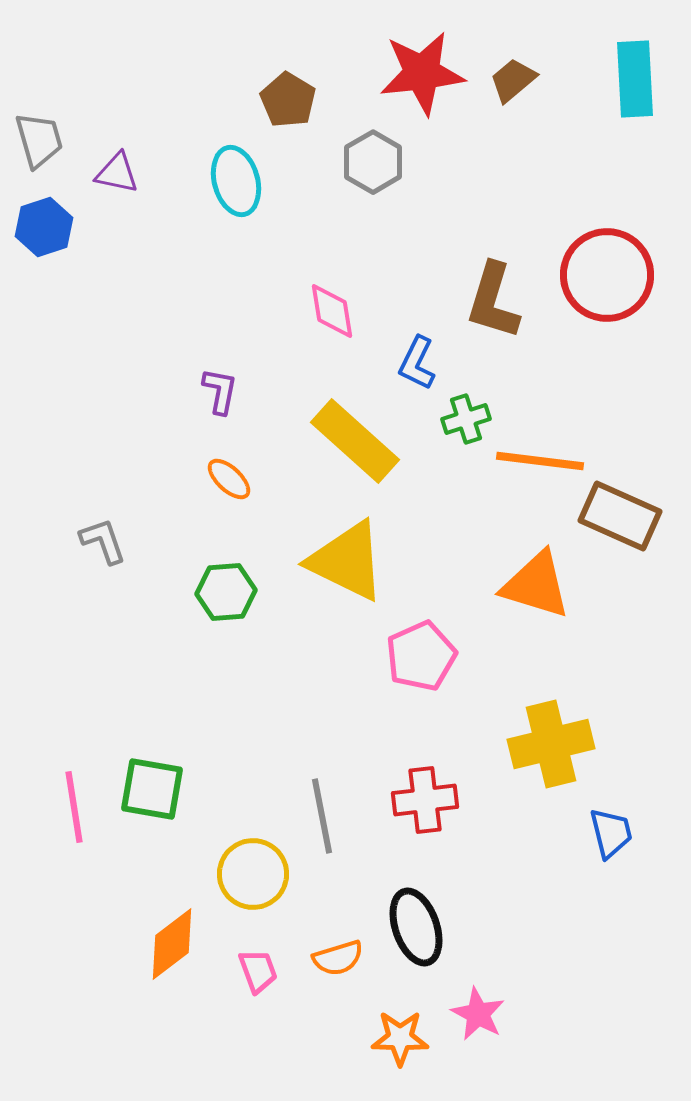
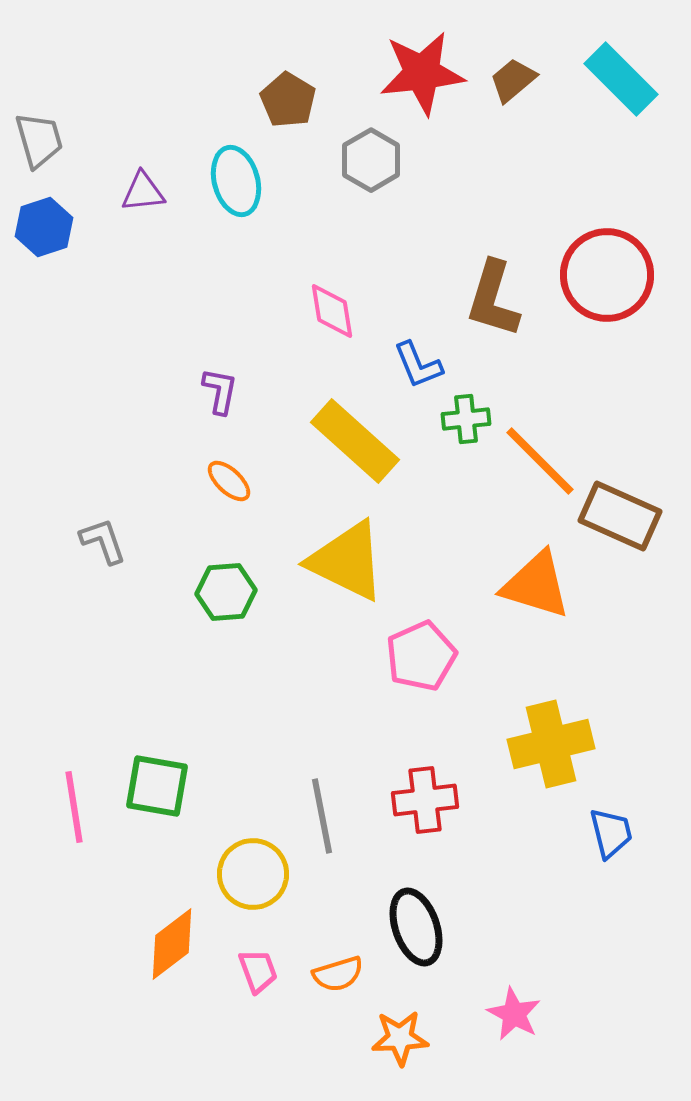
cyan rectangle: moved 14 px left; rotated 42 degrees counterclockwise
gray hexagon: moved 2 px left, 2 px up
purple triangle: moved 26 px right, 19 px down; rotated 18 degrees counterclockwise
brown L-shape: moved 2 px up
blue L-shape: moved 1 px right, 2 px down; rotated 48 degrees counterclockwise
green cross: rotated 12 degrees clockwise
orange line: rotated 38 degrees clockwise
orange ellipse: moved 2 px down
green square: moved 5 px right, 3 px up
orange semicircle: moved 16 px down
pink star: moved 36 px right
orange star: rotated 4 degrees counterclockwise
